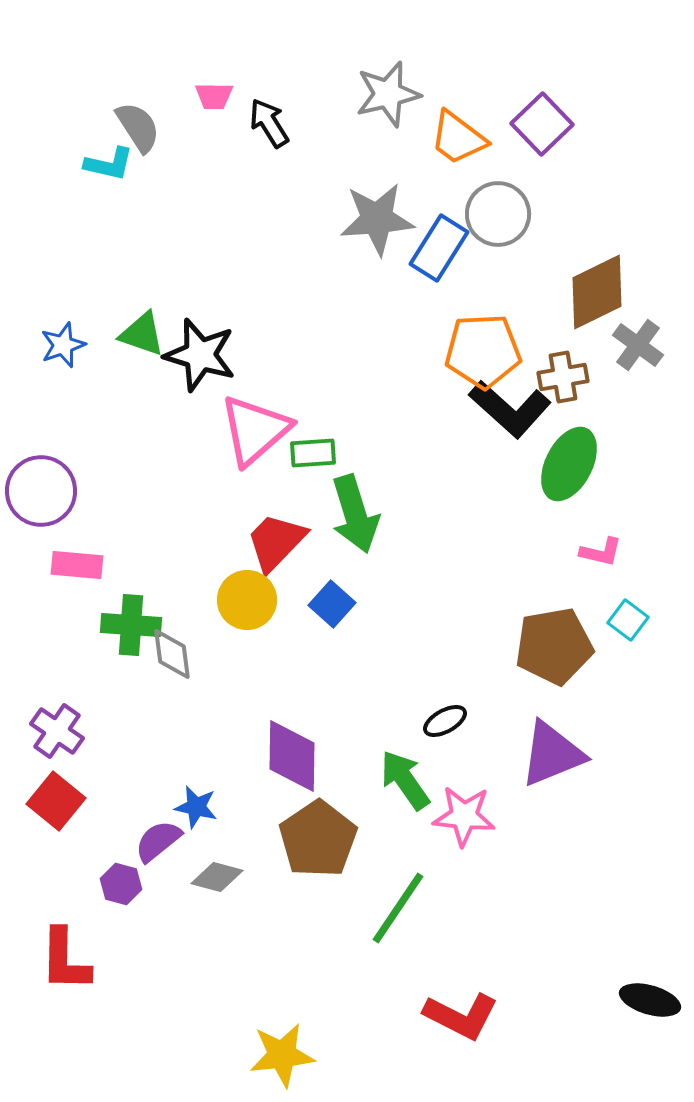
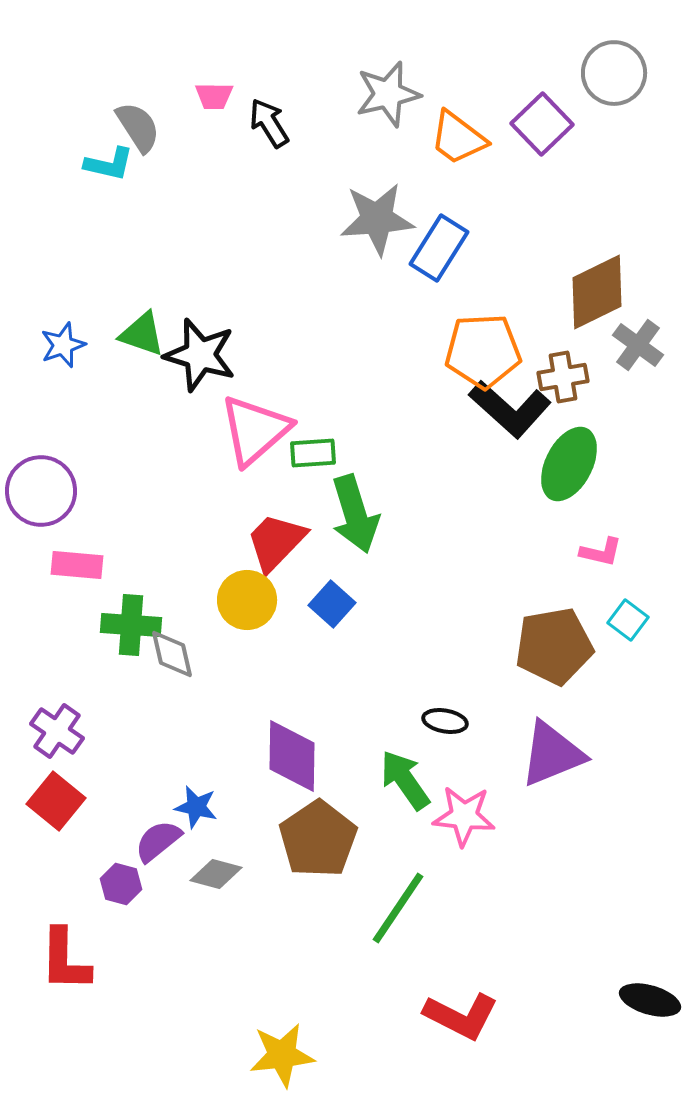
gray circle at (498, 214): moved 116 px right, 141 px up
gray diamond at (172, 654): rotated 6 degrees counterclockwise
black ellipse at (445, 721): rotated 39 degrees clockwise
gray diamond at (217, 877): moved 1 px left, 3 px up
